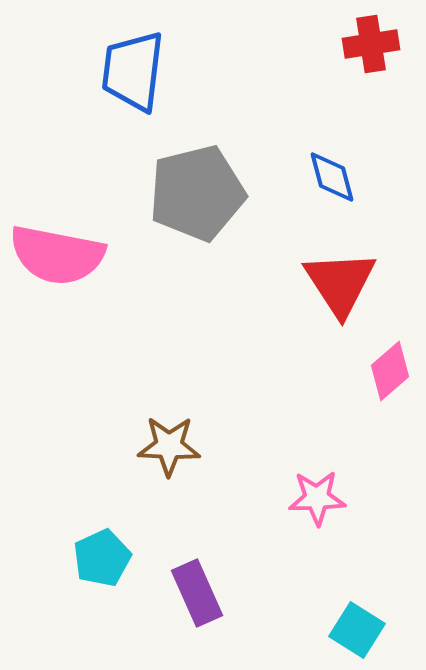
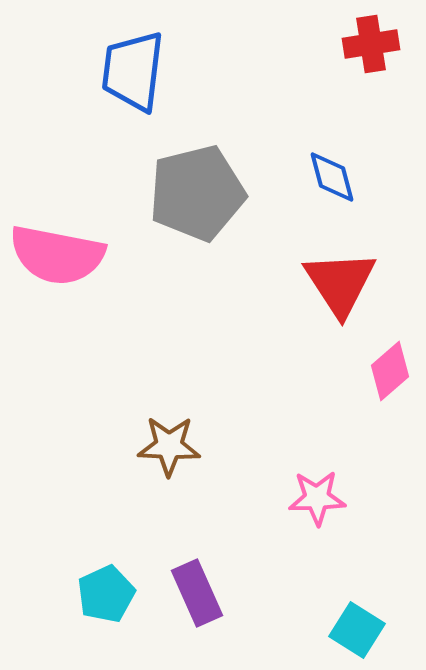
cyan pentagon: moved 4 px right, 36 px down
